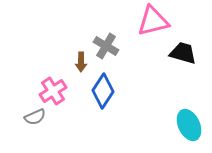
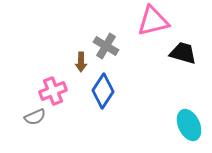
pink cross: rotated 12 degrees clockwise
